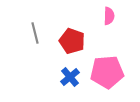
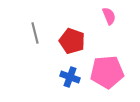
pink semicircle: rotated 24 degrees counterclockwise
blue cross: rotated 30 degrees counterclockwise
